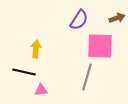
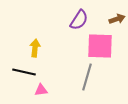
brown arrow: moved 1 px down
yellow arrow: moved 1 px left, 1 px up
